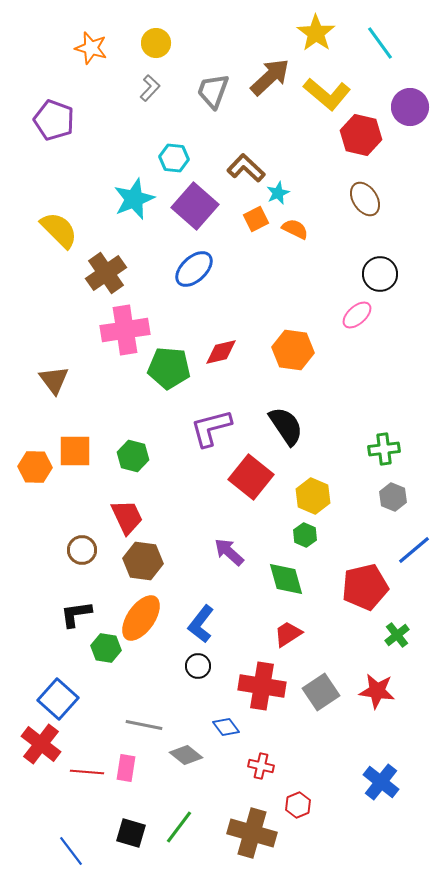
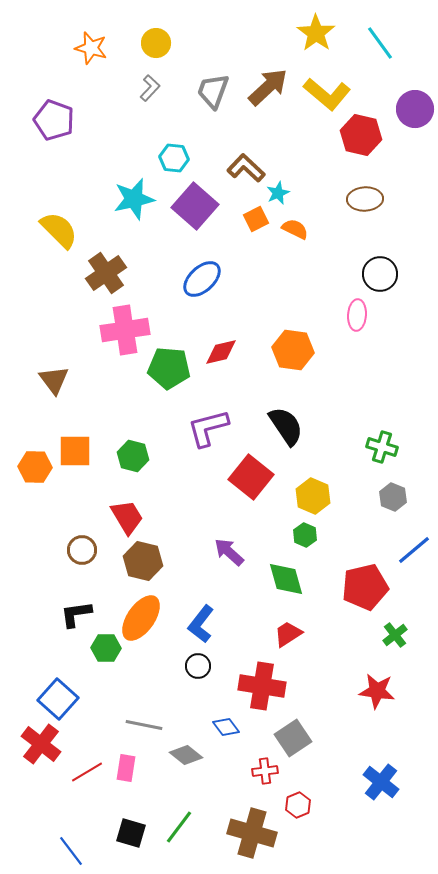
brown arrow at (270, 77): moved 2 px left, 10 px down
purple circle at (410, 107): moved 5 px right, 2 px down
cyan star at (134, 199): rotated 9 degrees clockwise
brown ellipse at (365, 199): rotated 60 degrees counterclockwise
blue ellipse at (194, 269): moved 8 px right, 10 px down
pink ellipse at (357, 315): rotated 44 degrees counterclockwise
purple L-shape at (211, 428): moved 3 px left
green cross at (384, 449): moved 2 px left, 2 px up; rotated 24 degrees clockwise
red trapezoid at (127, 517): rotated 6 degrees counterclockwise
brown hexagon at (143, 561): rotated 6 degrees clockwise
green cross at (397, 635): moved 2 px left
green hexagon at (106, 648): rotated 8 degrees counterclockwise
gray square at (321, 692): moved 28 px left, 46 px down
red cross at (261, 766): moved 4 px right, 5 px down; rotated 20 degrees counterclockwise
red line at (87, 772): rotated 36 degrees counterclockwise
